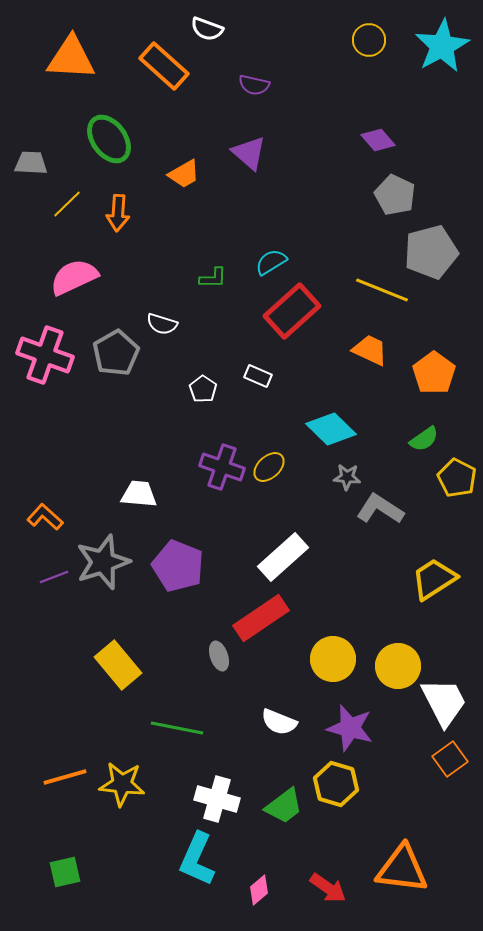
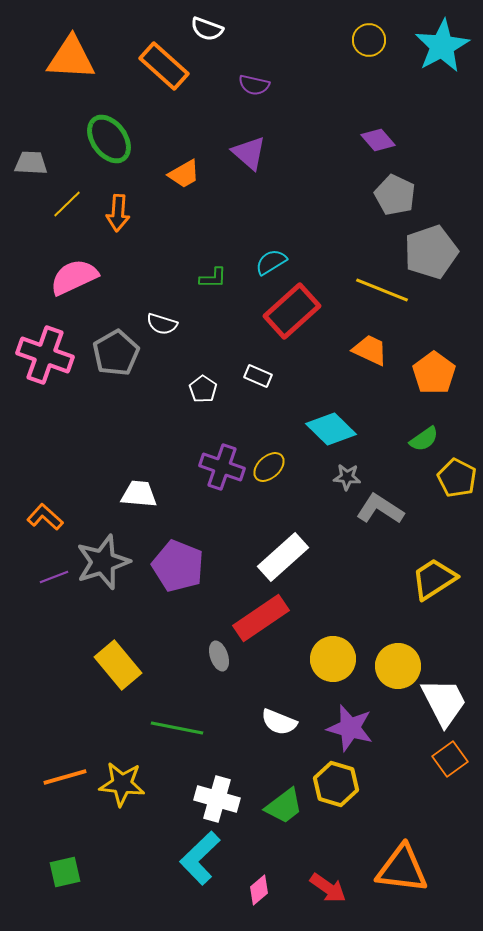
gray pentagon at (431, 252): rotated 4 degrees counterclockwise
cyan L-shape at (197, 859): moved 3 px right, 1 px up; rotated 22 degrees clockwise
